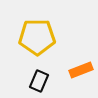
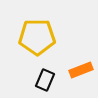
black rectangle: moved 6 px right, 1 px up
